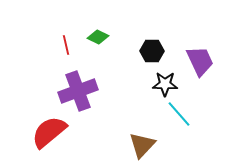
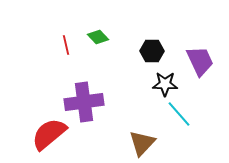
green diamond: rotated 20 degrees clockwise
purple cross: moved 6 px right, 11 px down; rotated 12 degrees clockwise
red semicircle: moved 2 px down
brown triangle: moved 2 px up
